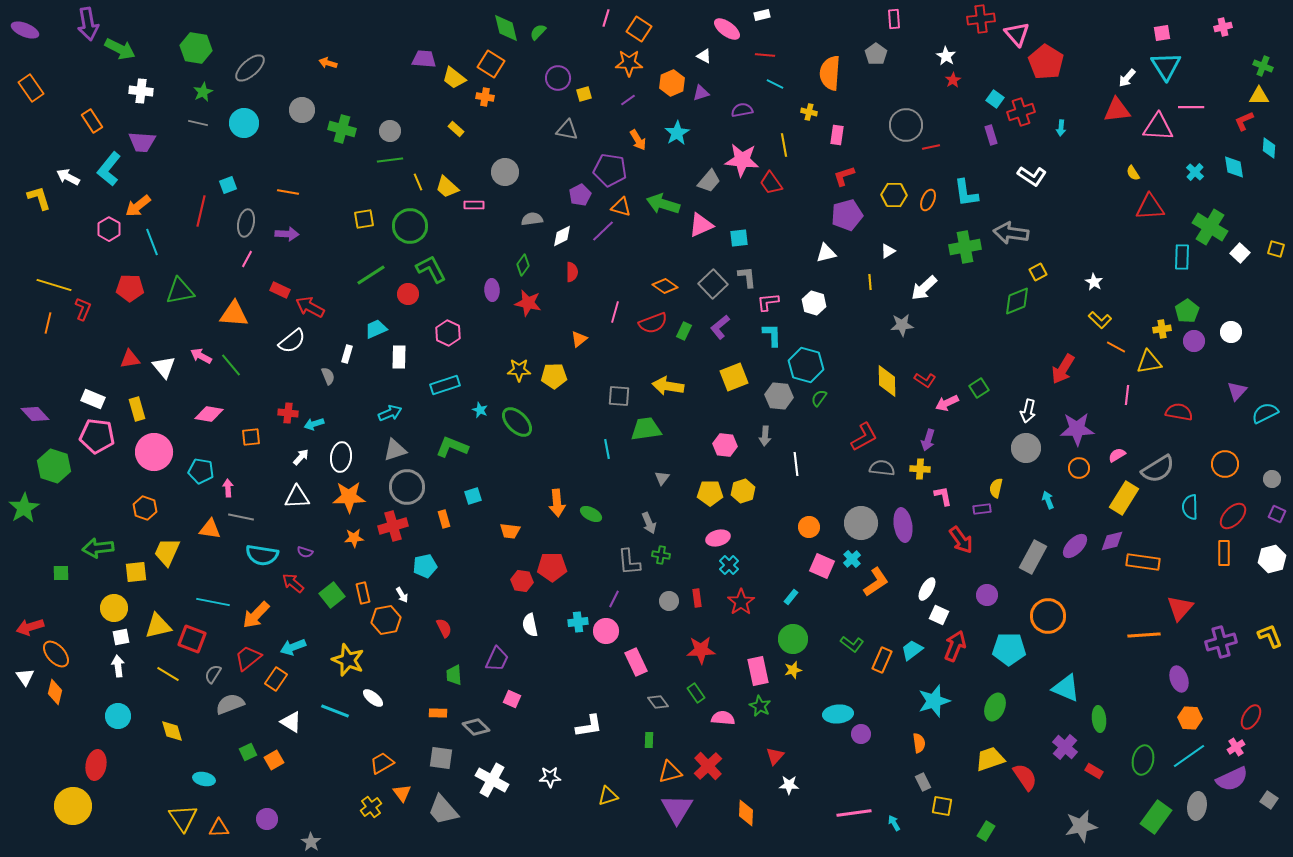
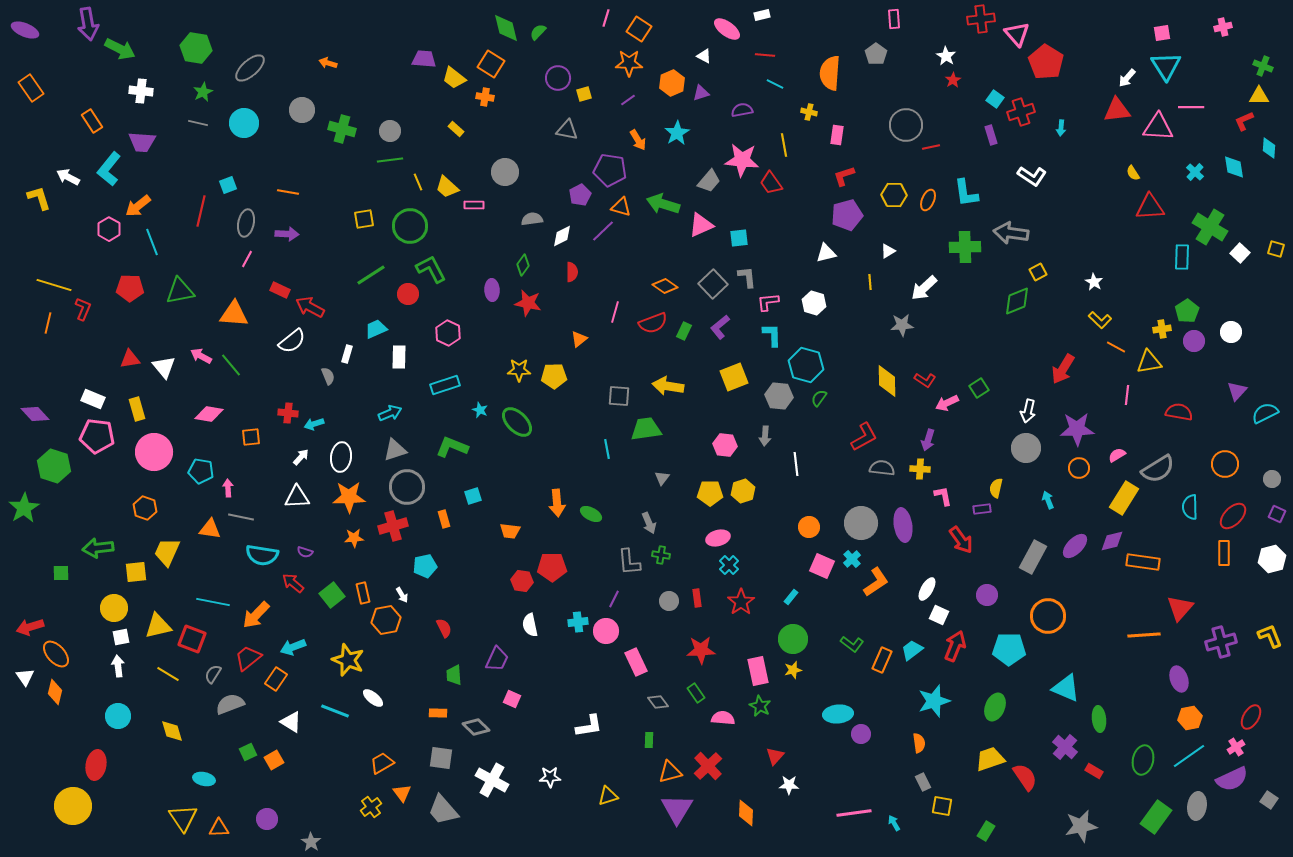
green cross at (965, 247): rotated 8 degrees clockwise
orange hexagon at (1190, 718): rotated 15 degrees counterclockwise
